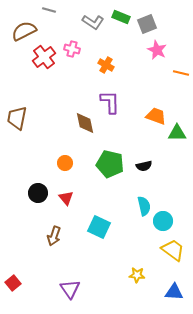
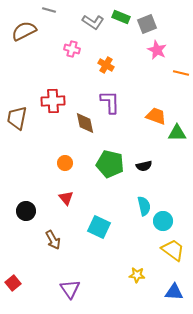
red cross: moved 9 px right, 44 px down; rotated 35 degrees clockwise
black circle: moved 12 px left, 18 px down
brown arrow: moved 1 px left, 4 px down; rotated 48 degrees counterclockwise
